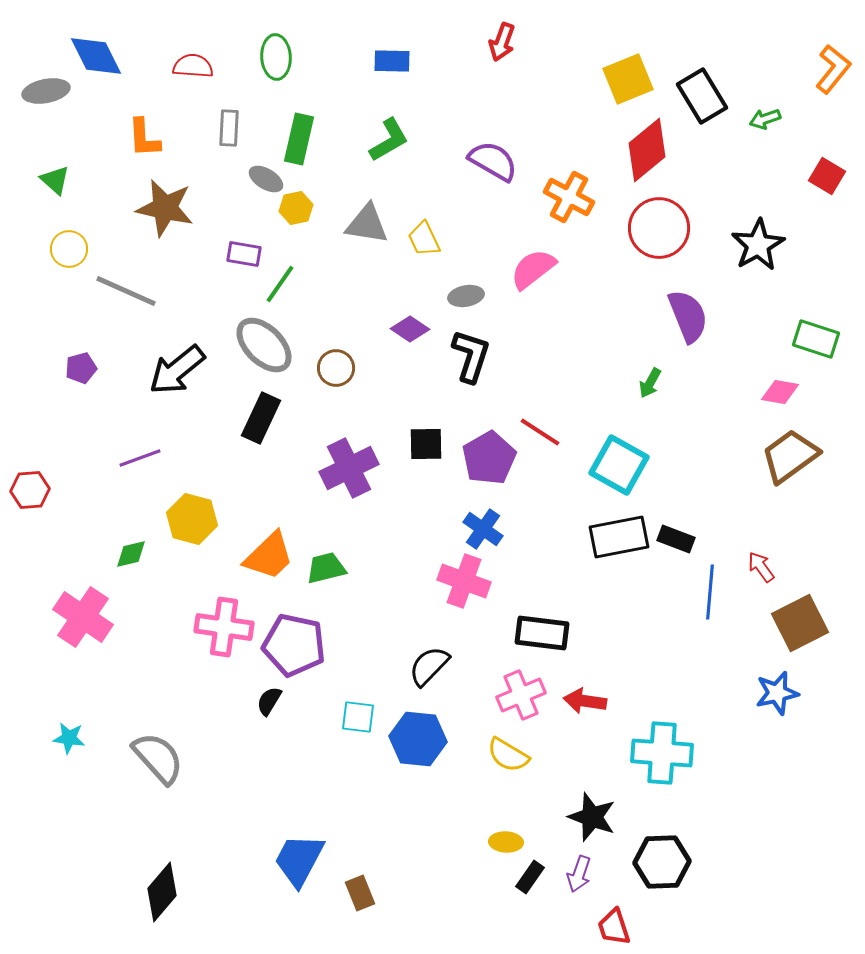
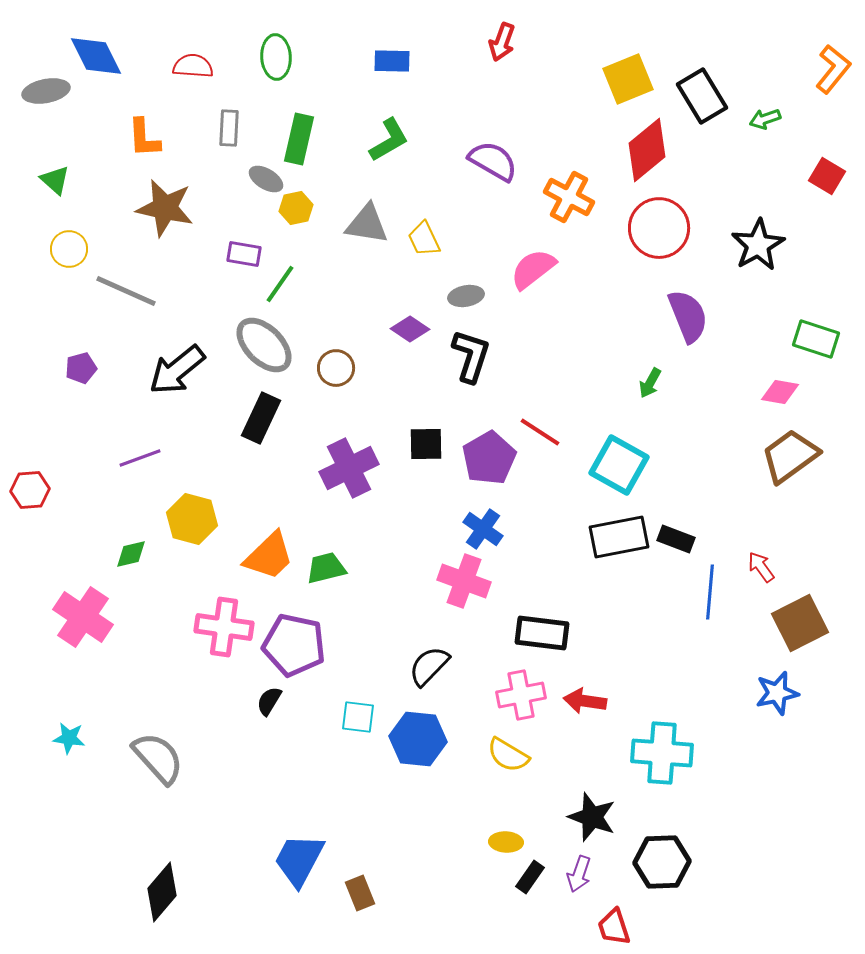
pink cross at (521, 695): rotated 12 degrees clockwise
